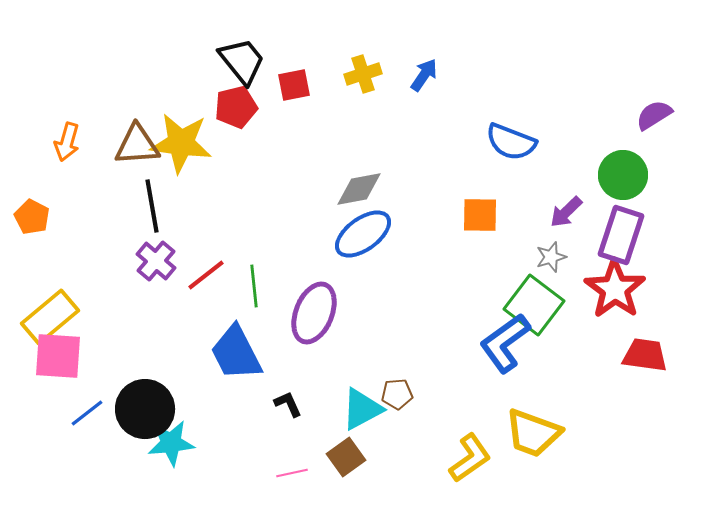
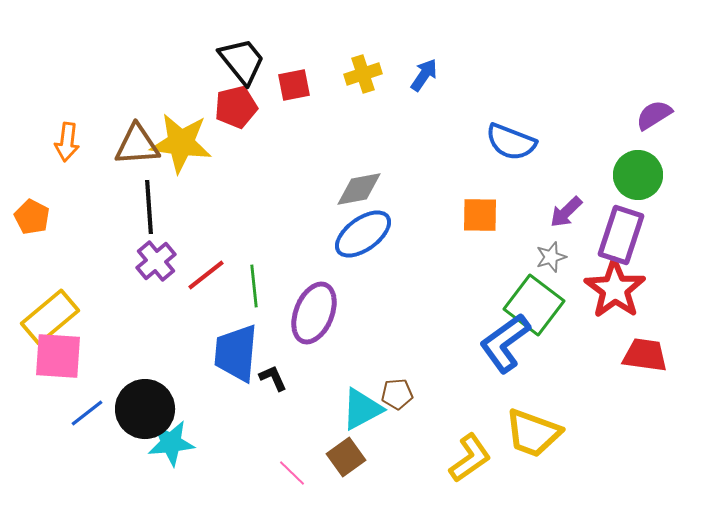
orange arrow: rotated 9 degrees counterclockwise
green circle: moved 15 px right
black line: moved 3 px left, 1 px down; rotated 6 degrees clockwise
purple cross: rotated 9 degrees clockwise
blue trapezoid: rotated 32 degrees clockwise
black L-shape: moved 15 px left, 26 px up
pink line: rotated 56 degrees clockwise
